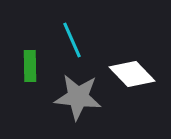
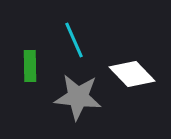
cyan line: moved 2 px right
